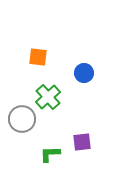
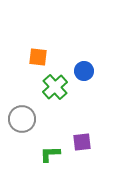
blue circle: moved 2 px up
green cross: moved 7 px right, 10 px up
